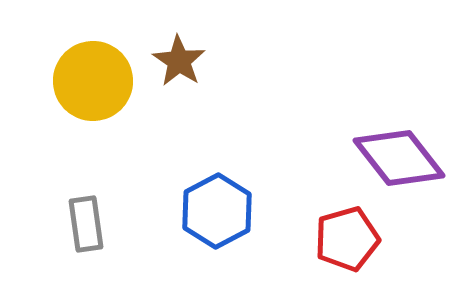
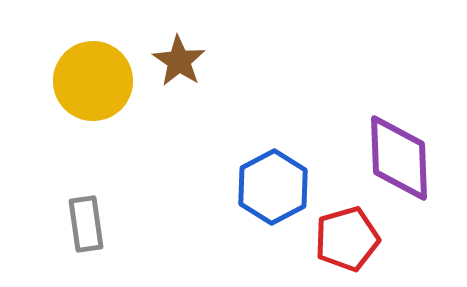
purple diamond: rotated 36 degrees clockwise
blue hexagon: moved 56 px right, 24 px up
